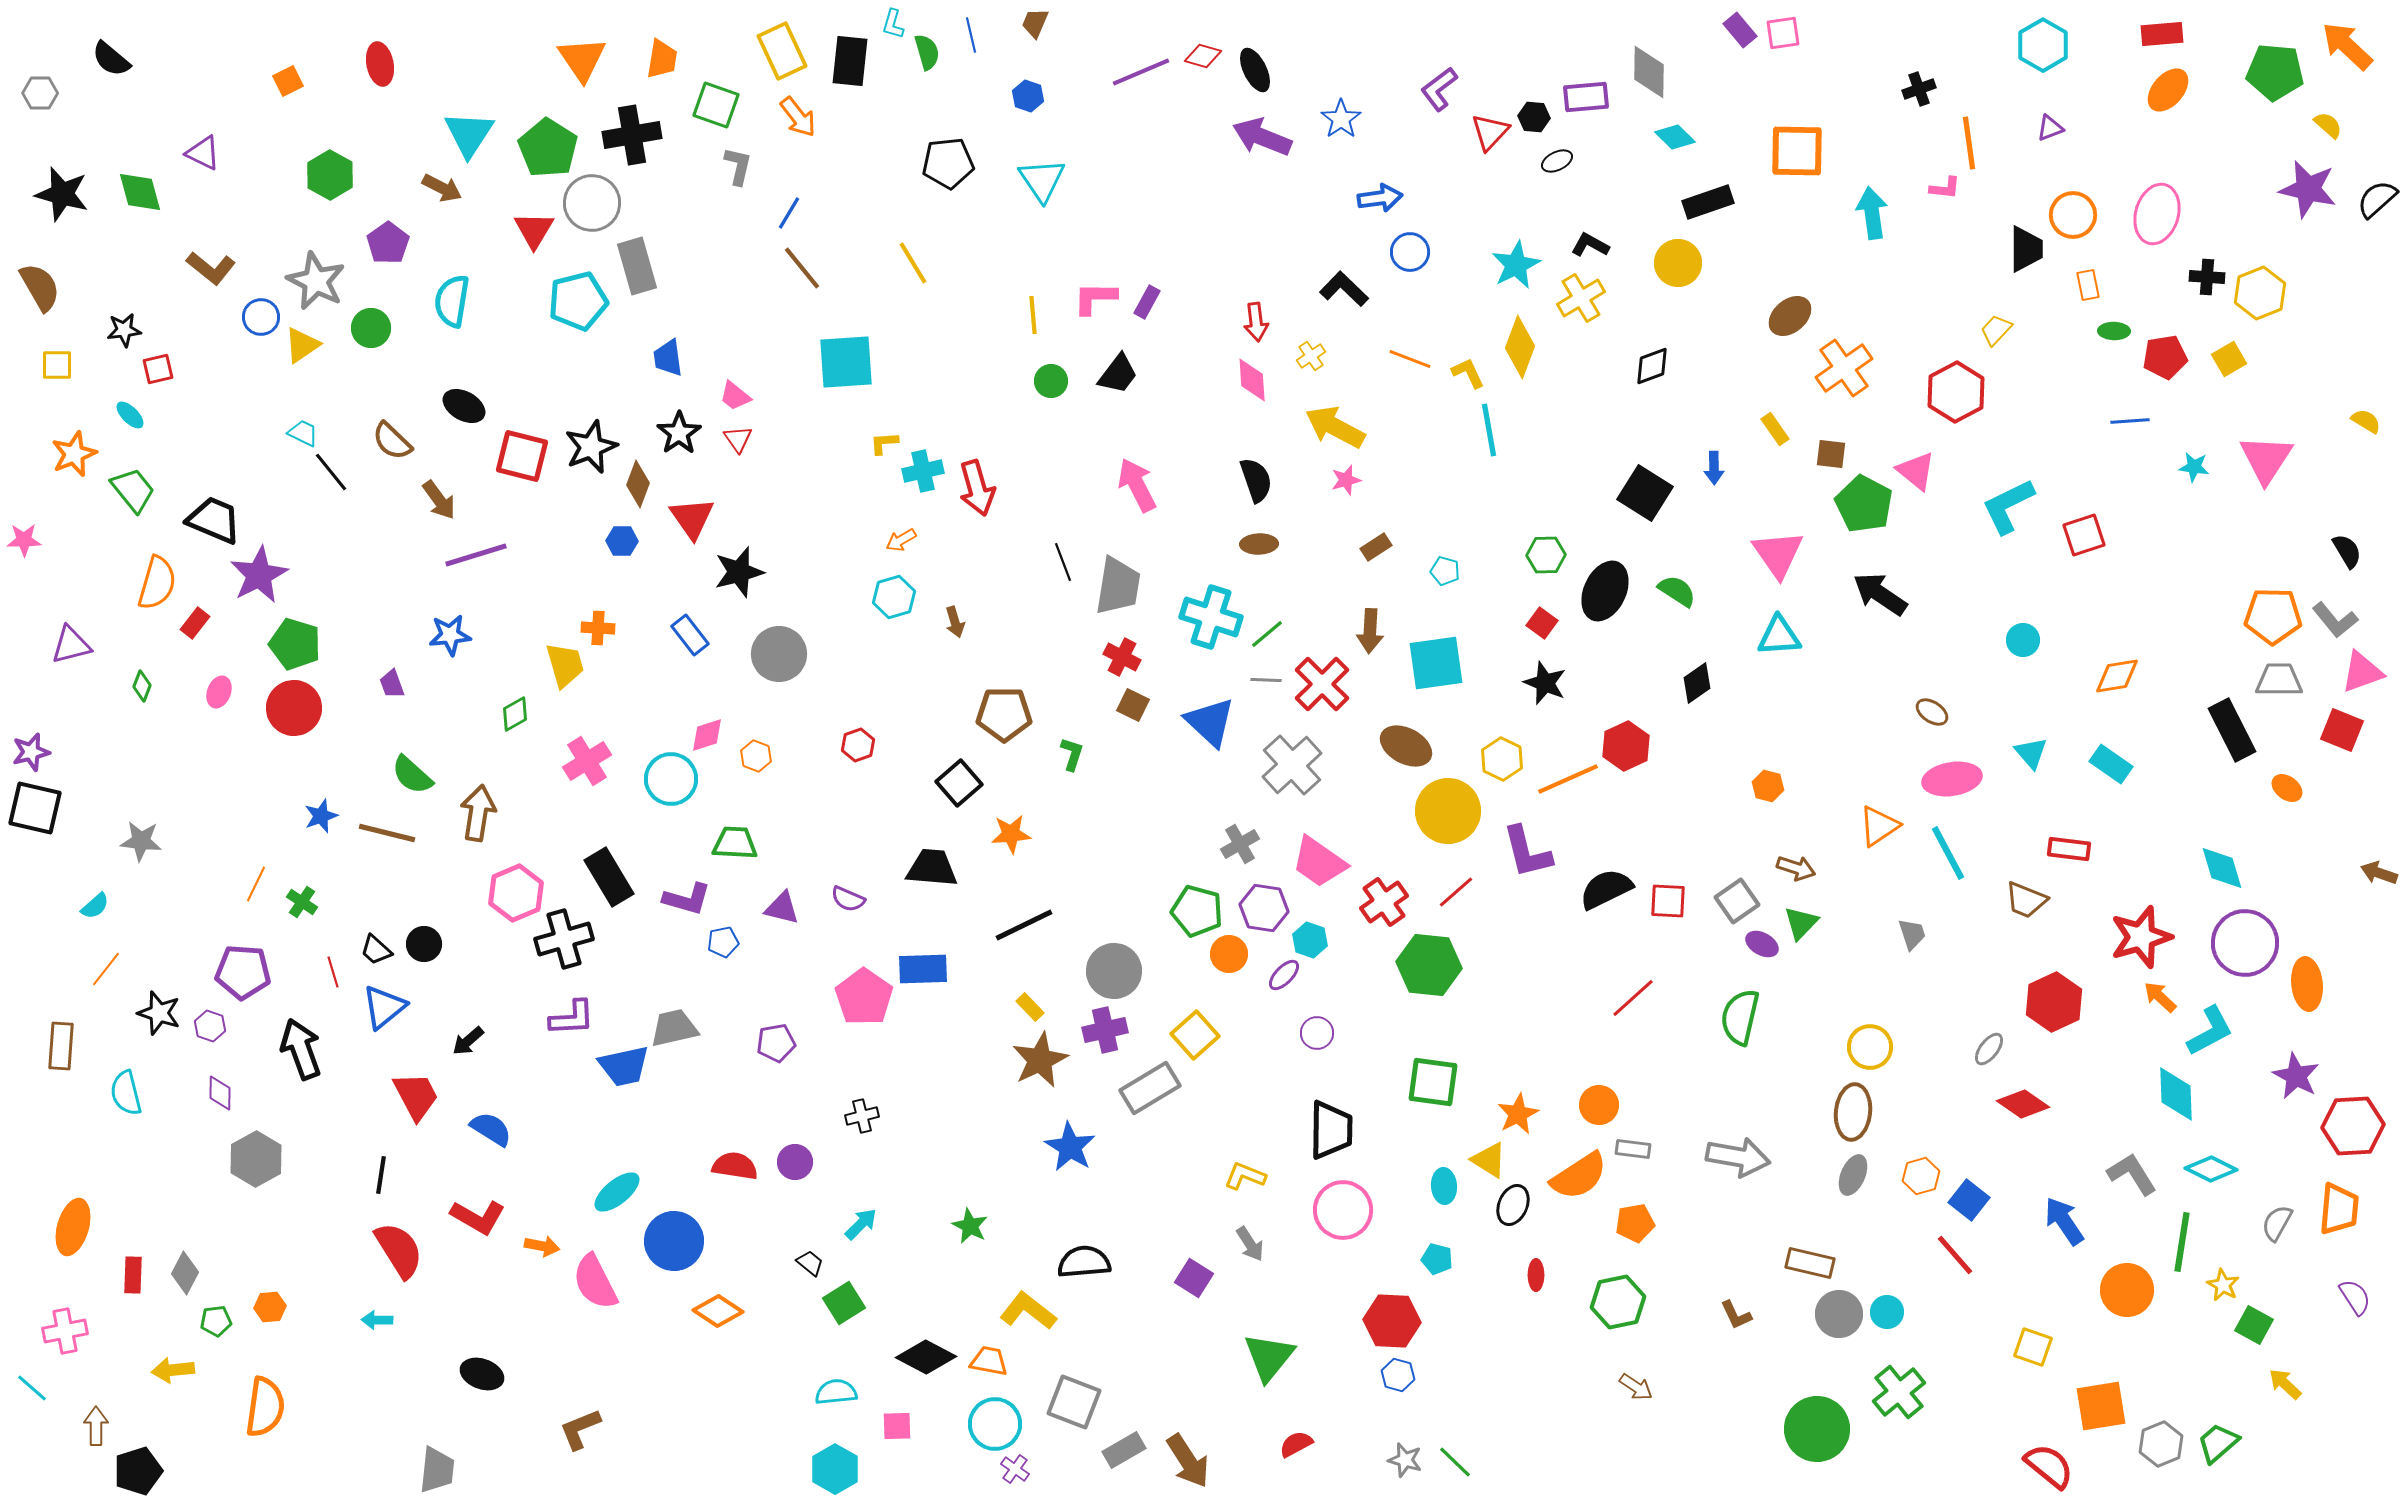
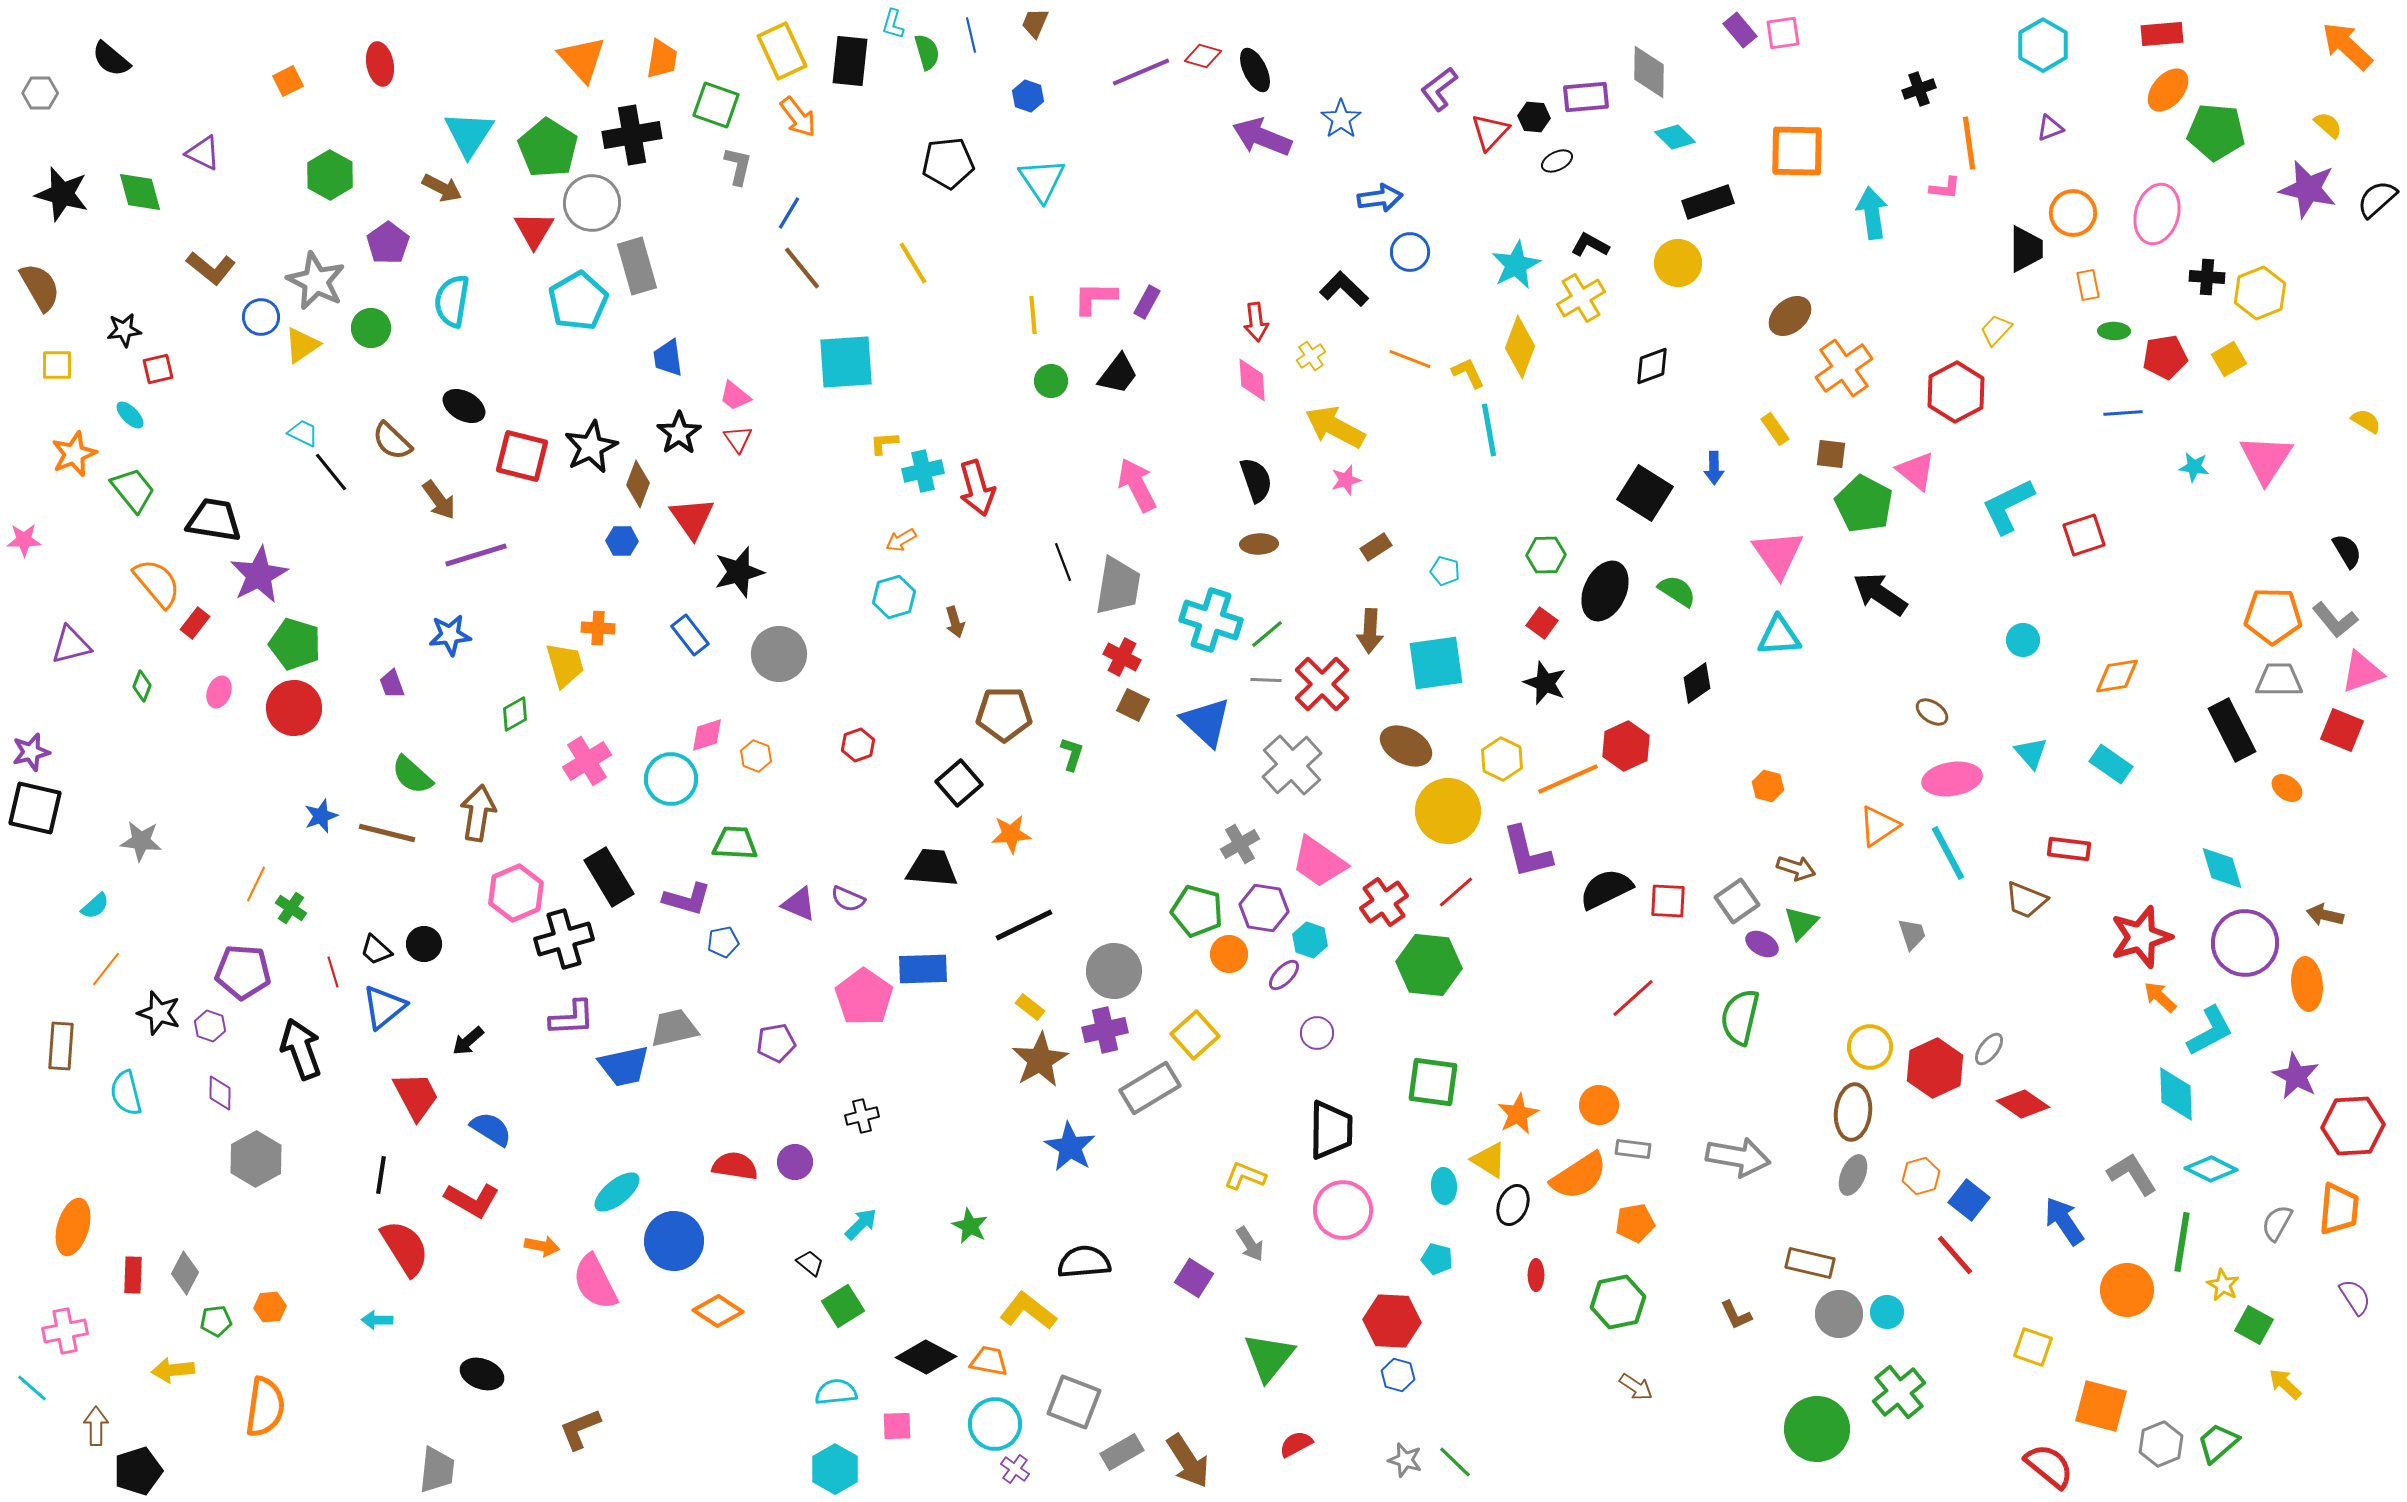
orange triangle at (582, 59): rotated 8 degrees counterclockwise
green pentagon at (2275, 72): moved 59 px left, 60 px down
orange circle at (2073, 215): moved 2 px up
cyan pentagon at (578, 301): rotated 16 degrees counterclockwise
blue line at (2130, 421): moved 7 px left, 8 px up
black star at (591, 447): rotated 4 degrees counterclockwise
black trapezoid at (214, 520): rotated 14 degrees counterclockwise
orange semicircle at (157, 583): rotated 56 degrees counterclockwise
cyan cross at (1211, 617): moved 3 px down
blue triangle at (1210, 722): moved 4 px left
brown arrow at (2379, 873): moved 54 px left, 42 px down; rotated 6 degrees counterclockwise
green cross at (302, 902): moved 11 px left, 6 px down
purple triangle at (782, 908): moved 17 px right, 4 px up; rotated 9 degrees clockwise
red hexagon at (2054, 1002): moved 119 px left, 66 px down
yellow rectangle at (1030, 1007): rotated 8 degrees counterclockwise
brown star at (1040, 1060): rotated 4 degrees counterclockwise
red L-shape at (478, 1217): moved 6 px left, 17 px up
red semicircle at (399, 1250): moved 6 px right, 2 px up
green square at (844, 1303): moved 1 px left, 3 px down
orange square at (2101, 1406): rotated 24 degrees clockwise
gray rectangle at (1124, 1450): moved 2 px left, 2 px down
